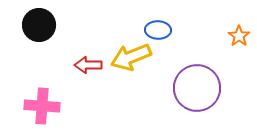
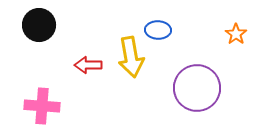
orange star: moved 3 px left, 2 px up
yellow arrow: rotated 78 degrees counterclockwise
